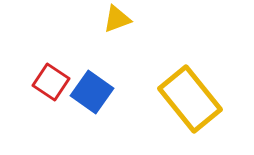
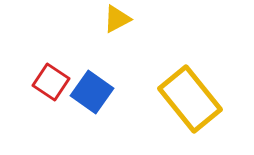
yellow triangle: rotated 8 degrees counterclockwise
